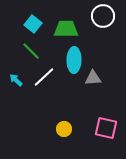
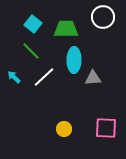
white circle: moved 1 px down
cyan arrow: moved 2 px left, 3 px up
pink square: rotated 10 degrees counterclockwise
